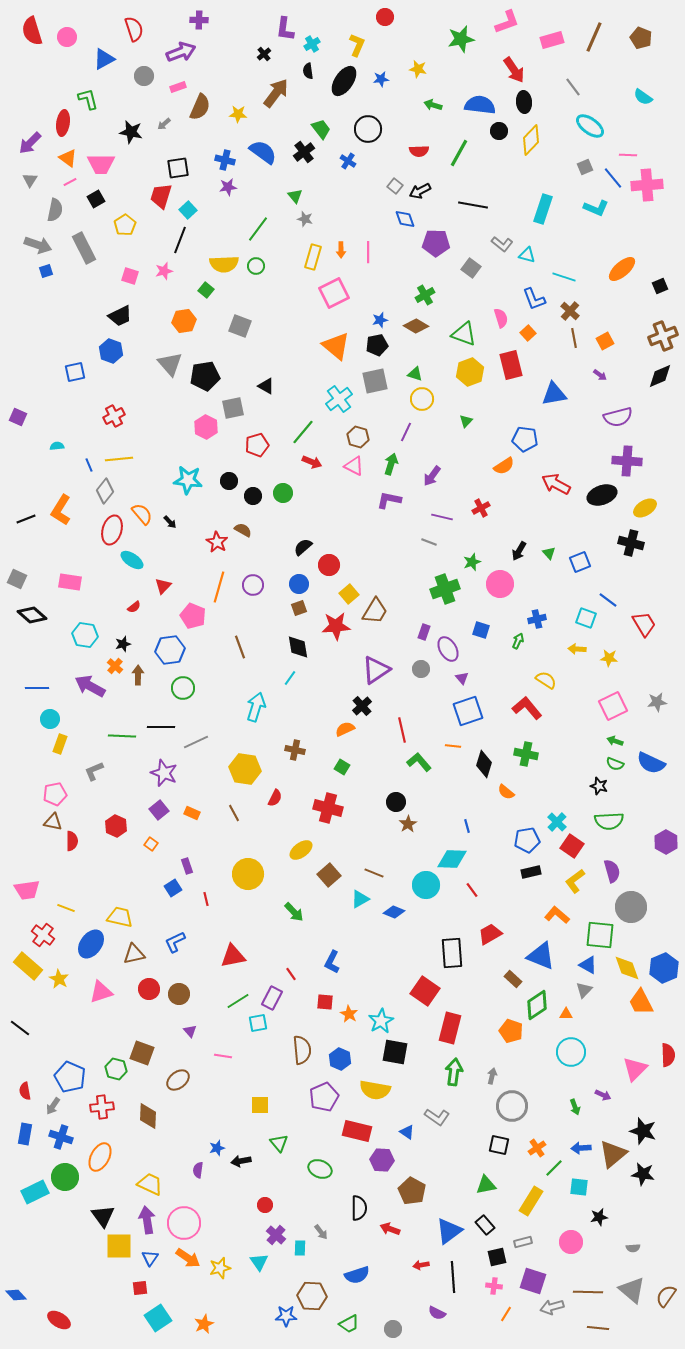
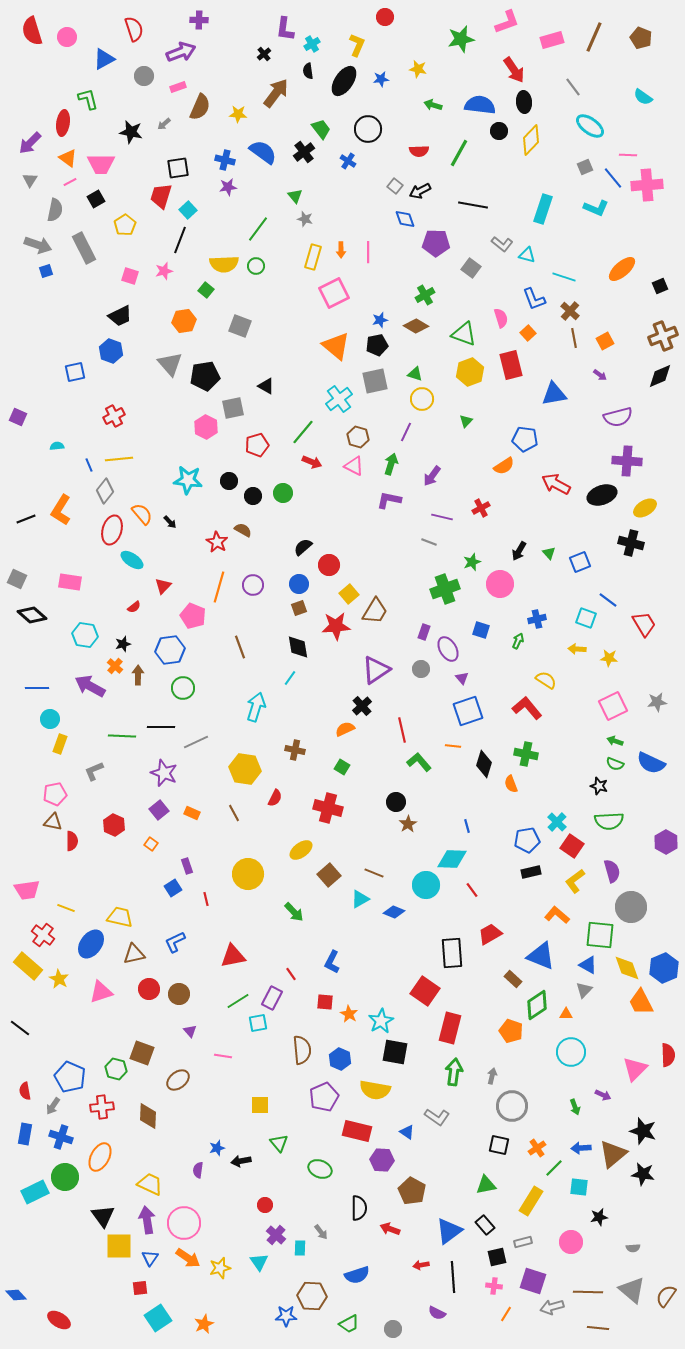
orange semicircle at (506, 792): moved 5 px right, 8 px up; rotated 30 degrees clockwise
red hexagon at (116, 826): moved 2 px left, 1 px up
